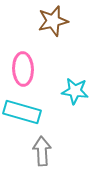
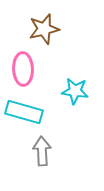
brown star: moved 9 px left, 8 px down
cyan rectangle: moved 2 px right
